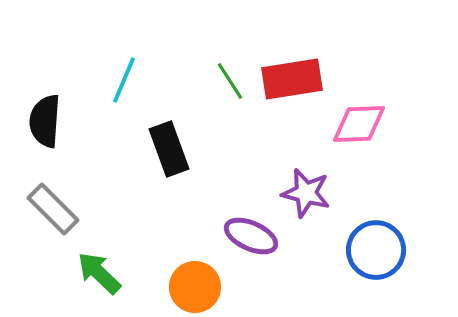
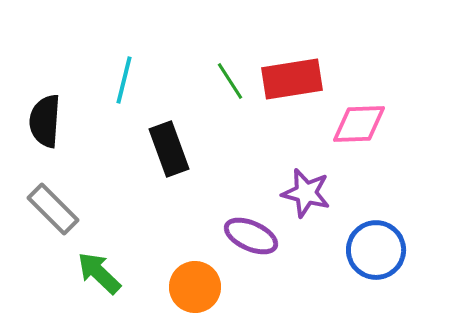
cyan line: rotated 9 degrees counterclockwise
